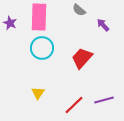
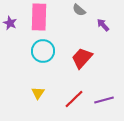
cyan circle: moved 1 px right, 3 px down
red line: moved 6 px up
